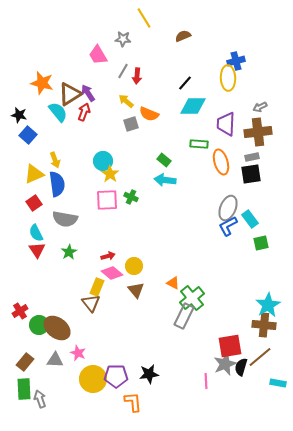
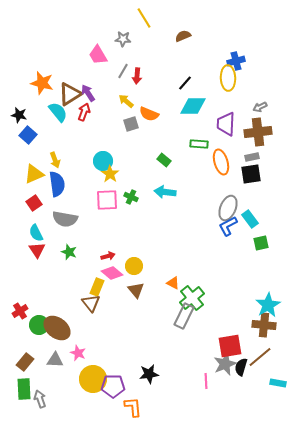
cyan arrow at (165, 180): moved 12 px down
green star at (69, 252): rotated 21 degrees counterclockwise
purple pentagon at (116, 376): moved 3 px left, 10 px down
orange L-shape at (133, 402): moved 5 px down
